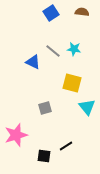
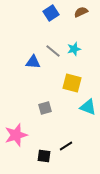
brown semicircle: moved 1 px left; rotated 32 degrees counterclockwise
cyan star: rotated 24 degrees counterclockwise
blue triangle: rotated 21 degrees counterclockwise
cyan triangle: moved 1 px right; rotated 30 degrees counterclockwise
